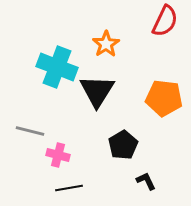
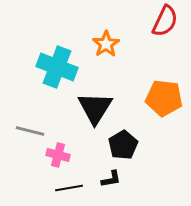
black triangle: moved 2 px left, 17 px down
black L-shape: moved 35 px left, 2 px up; rotated 105 degrees clockwise
